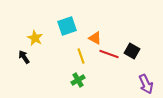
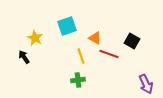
black square: moved 10 px up
green cross: rotated 24 degrees clockwise
